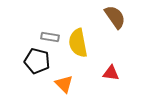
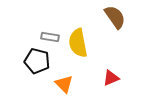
red triangle: moved 5 px down; rotated 30 degrees counterclockwise
